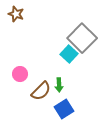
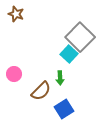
gray square: moved 2 px left, 1 px up
pink circle: moved 6 px left
green arrow: moved 1 px right, 7 px up
